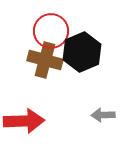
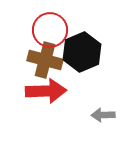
red circle: moved 1 px left, 1 px up
red arrow: moved 22 px right, 30 px up
